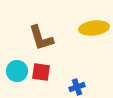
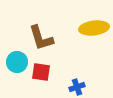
cyan circle: moved 9 px up
